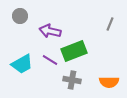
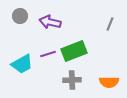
purple arrow: moved 9 px up
purple line: moved 2 px left, 6 px up; rotated 49 degrees counterclockwise
gray cross: rotated 12 degrees counterclockwise
